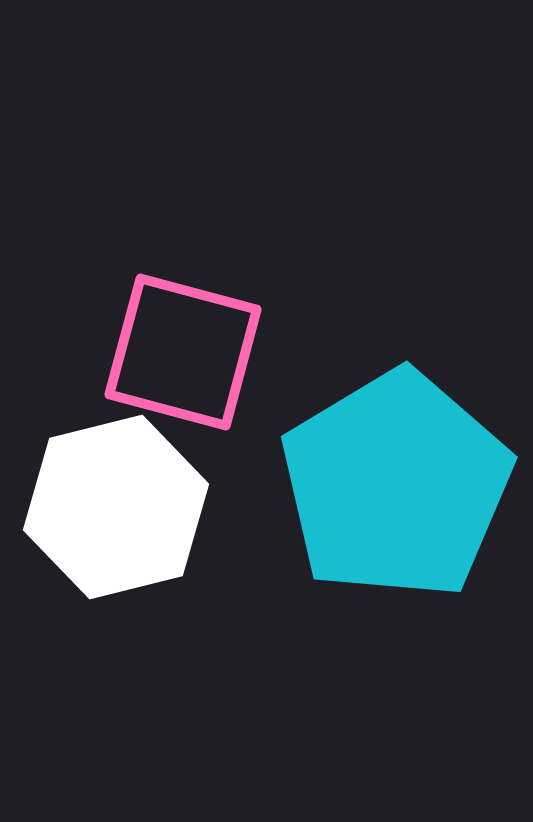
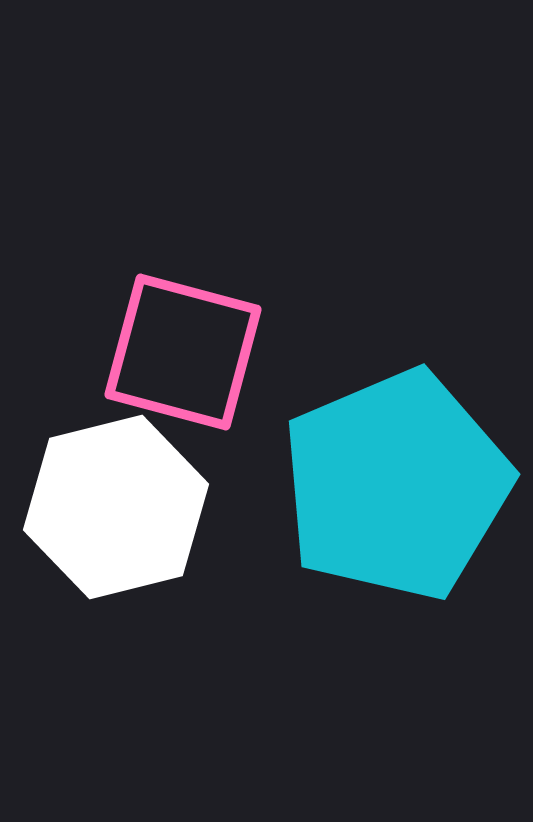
cyan pentagon: rotated 8 degrees clockwise
